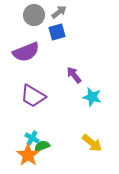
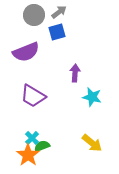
purple arrow: moved 1 px right, 2 px up; rotated 42 degrees clockwise
cyan cross: rotated 16 degrees clockwise
